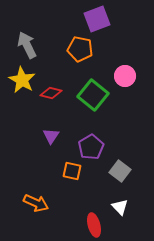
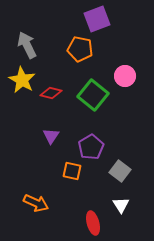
white triangle: moved 1 px right, 2 px up; rotated 12 degrees clockwise
red ellipse: moved 1 px left, 2 px up
